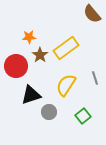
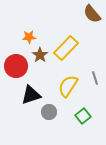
yellow rectangle: rotated 10 degrees counterclockwise
yellow semicircle: moved 2 px right, 1 px down
